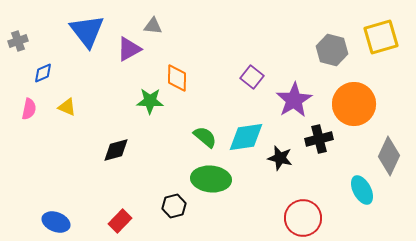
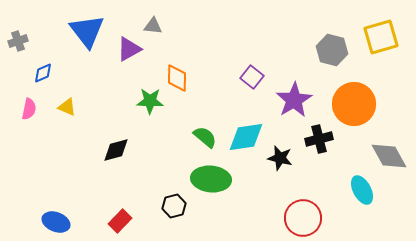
gray diamond: rotated 54 degrees counterclockwise
